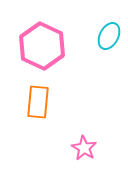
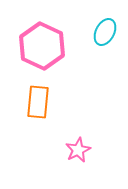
cyan ellipse: moved 4 px left, 4 px up
pink star: moved 6 px left, 2 px down; rotated 15 degrees clockwise
